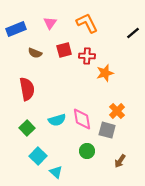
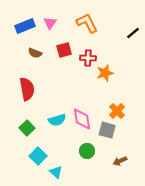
blue rectangle: moved 9 px right, 3 px up
red cross: moved 1 px right, 2 px down
brown arrow: rotated 32 degrees clockwise
